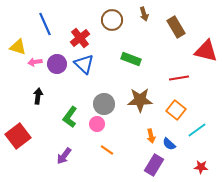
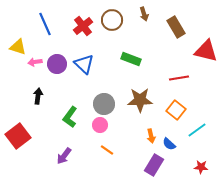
red cross: moved 3 px right, 12 px up
pink circle: moved 3 px right, 1 px down
